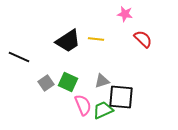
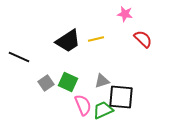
yellow line: rotated 21 degrees counterclockwise
